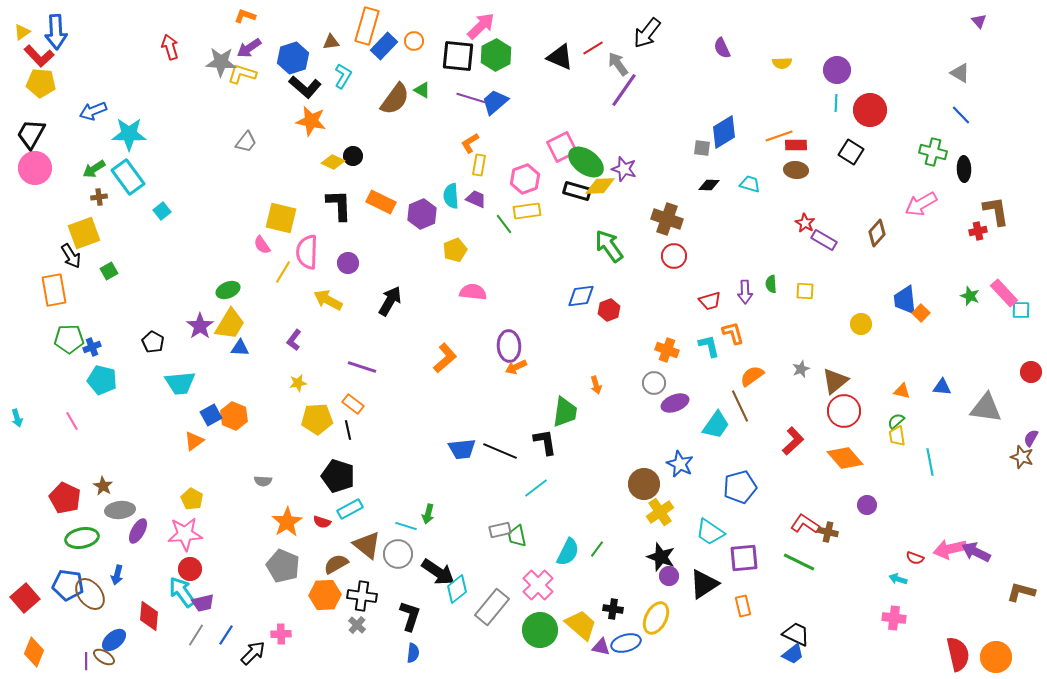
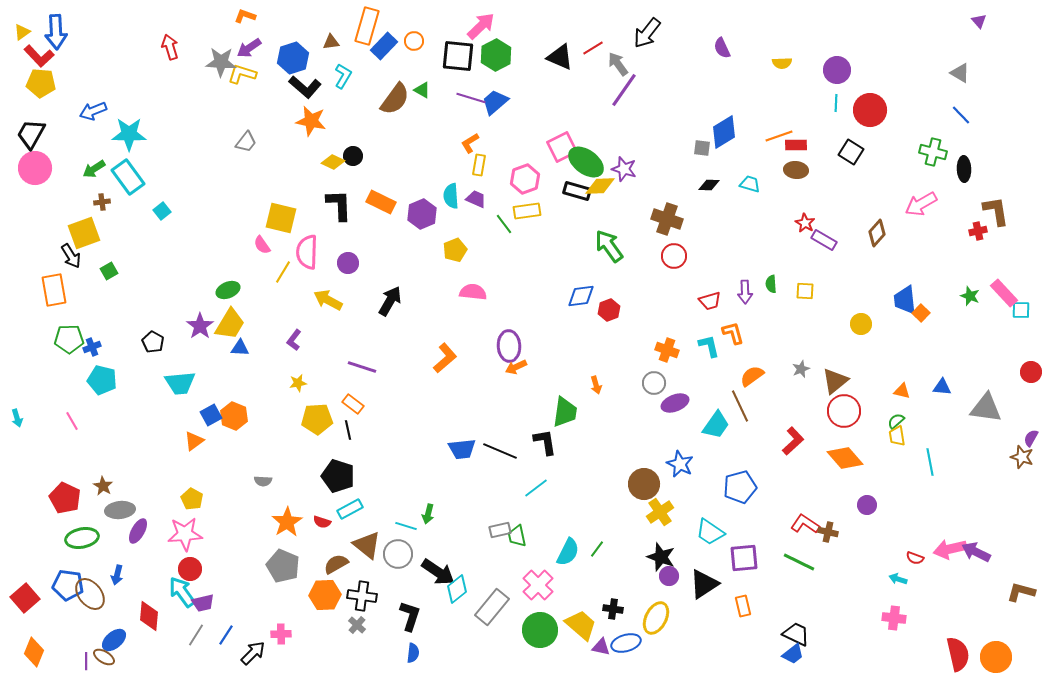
brown cross at (99, 197): moved 3 px right, 5 px down
